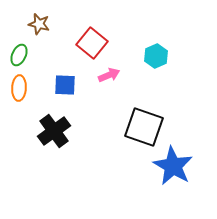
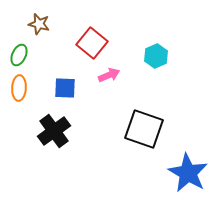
blue square: moved 3 px down
black square: moved 2 px down
blue star: moved 15 px right, 7 px down
